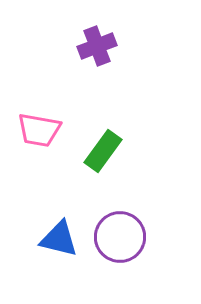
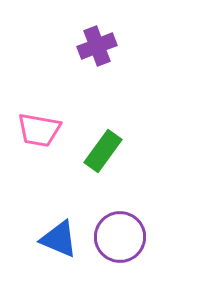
blue triangle: rotated 9 degrees clockwise
